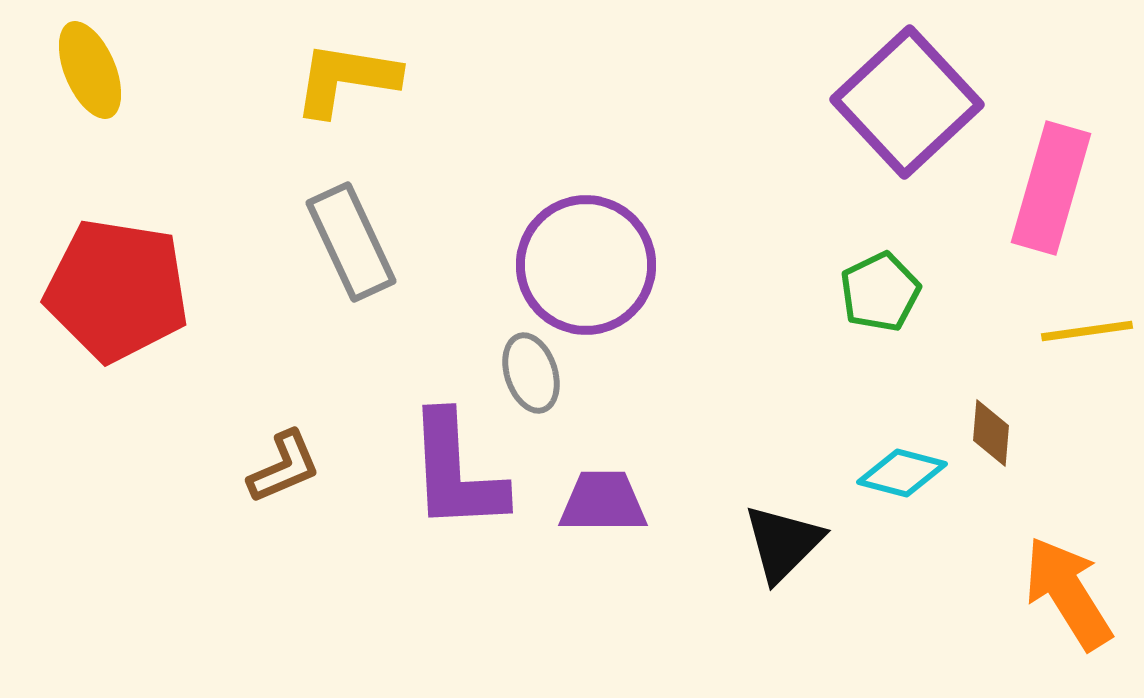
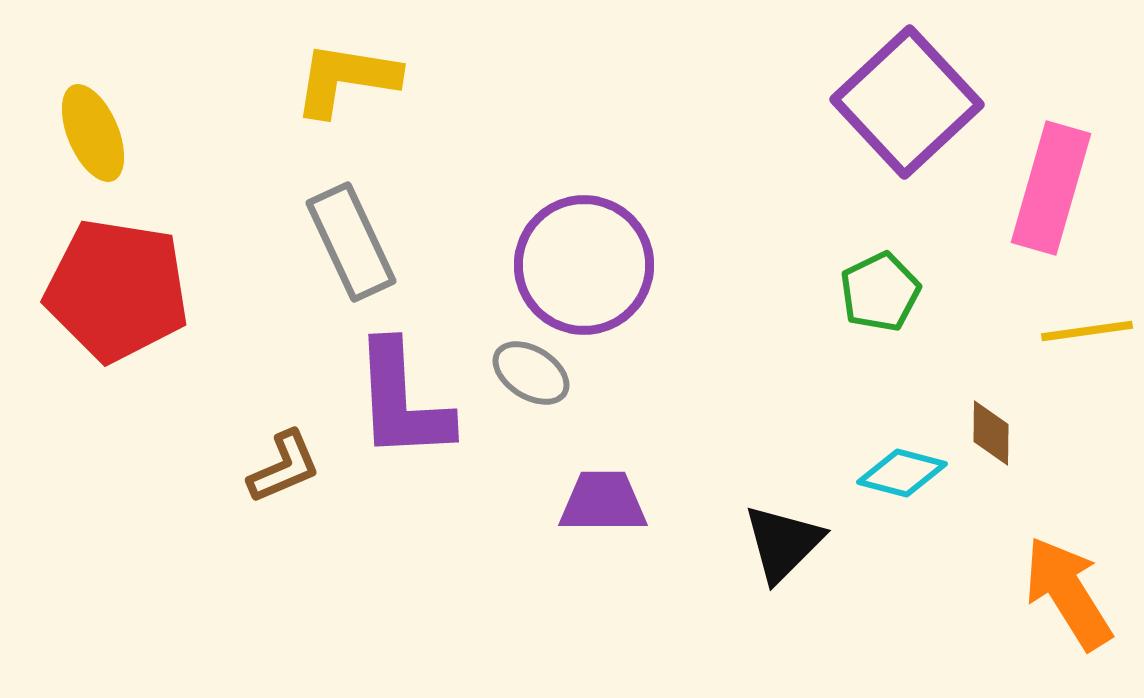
yellow ellipse: moved 3 px right, 63 px down
purple circle: moved 2 px left
gray ellipse: rotated 40 degrees counterclockwise
brown diamond: rotated 4 degrees counterclockwise
purple L-shape: moved 54 px left, 71 px up
